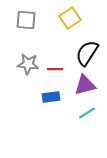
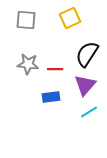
yellow square: rotated 10 degrees clockwise
black semicircle: moved 1 px down
purple triangle: rotated 35 degrees counterclockwise
cyan line: moved 2 px right, 1 px up
